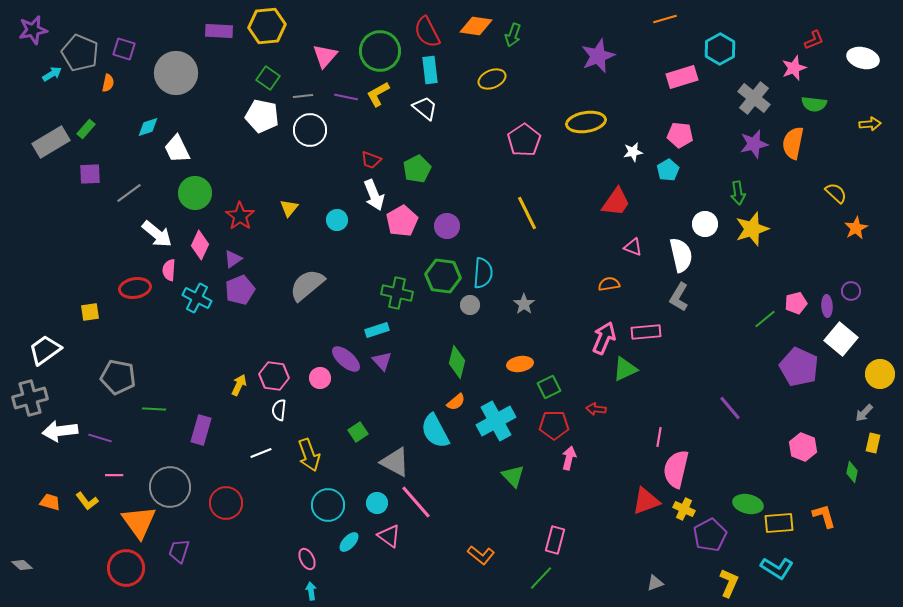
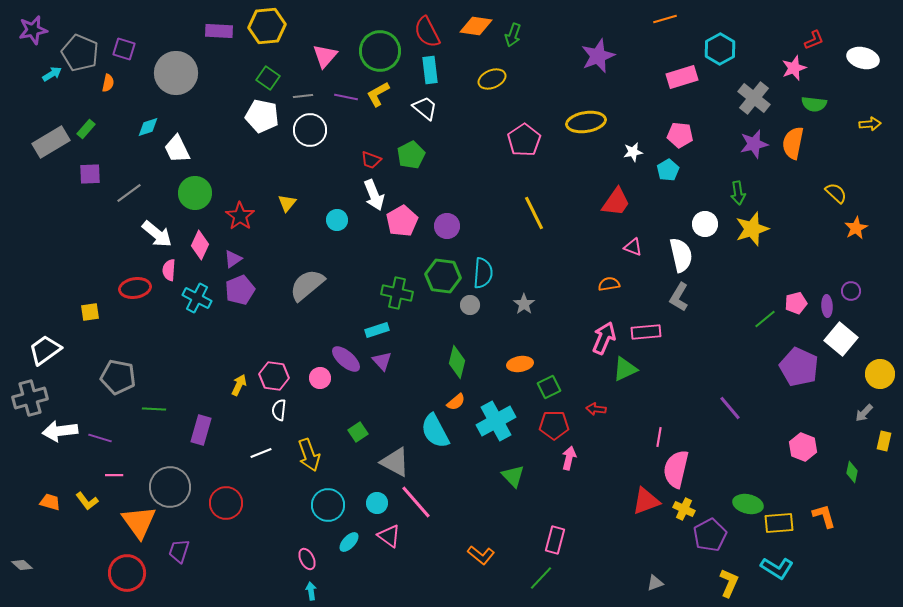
green pentagon at (417, 169): moved 6 px left, 14 px up
yellow triangle at (289, 208): moved 2 px left, 5 px up
yellow line at (527, 213): moved 7 px right
yellow rectangle at (873, 443): moved 11 px right, 2 px up
red circle at (126, 568): moved 1 px right, 5 px down
